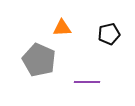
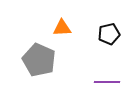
purple line: moved 20 px right
